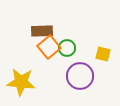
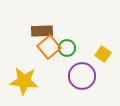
yellow square: rotated 21 degrees clockwise
purple circle: moved 2 px right
yellow star: moved 3 px right, 1 px up
